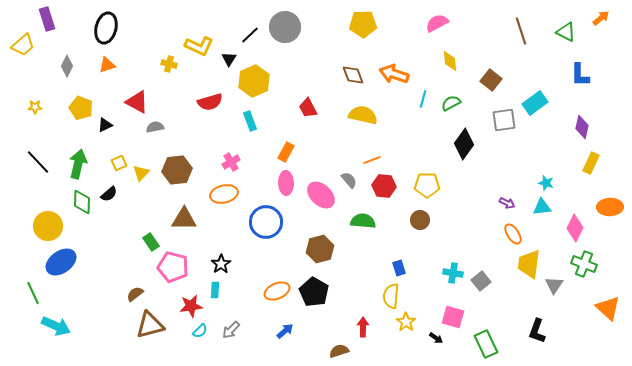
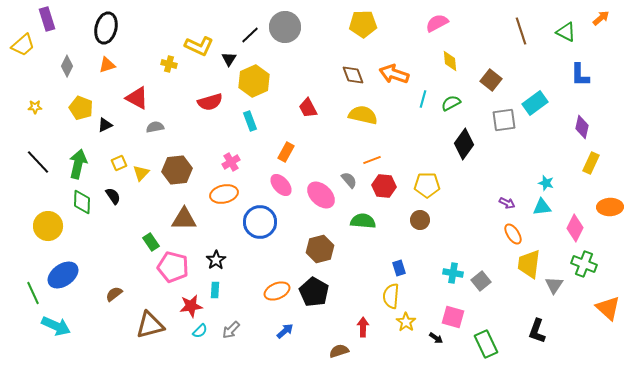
red triangle at (137, 102): moved 4 px up
pink ellipse at (286, 183): moved 5 px left, 2 px down; rotated 40 degrees counterclockwise
black semicircle at (109, 194): moved 4 px right, 2 px down; rotated 84 degrees counterclockwise
blue circle at (266, 222): moved 6 px left
blue ellipse at (61, 262): moved 2 px right, 13 px down
black star at (221, 264): moved 5 px left, 4 px up
brown semicircle at (135, 294): moved 21 px left
